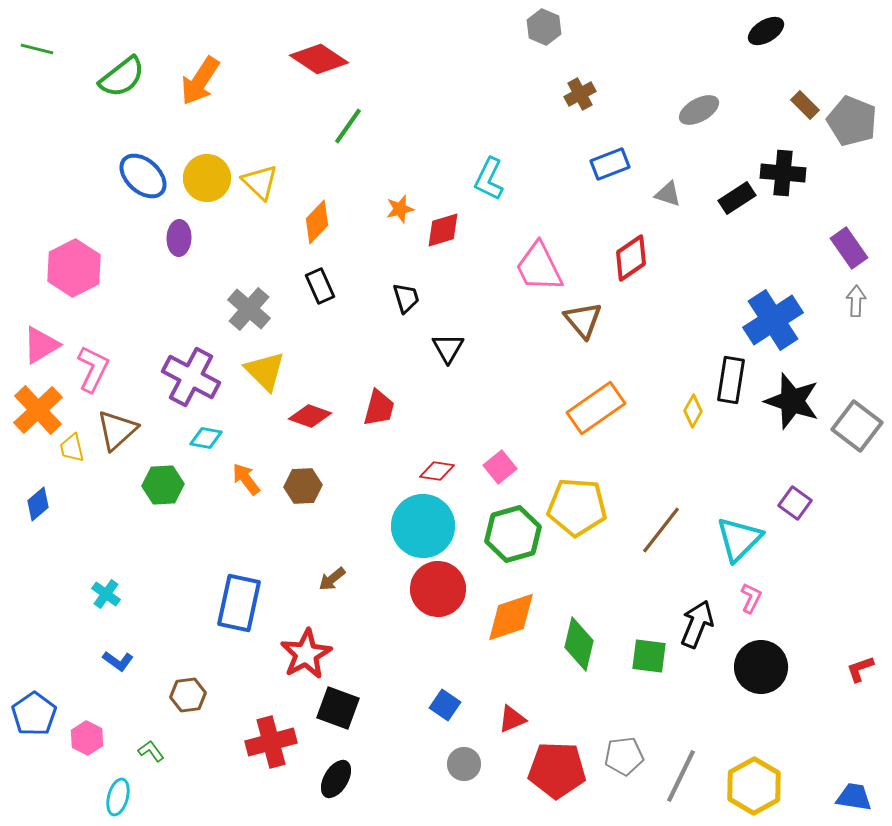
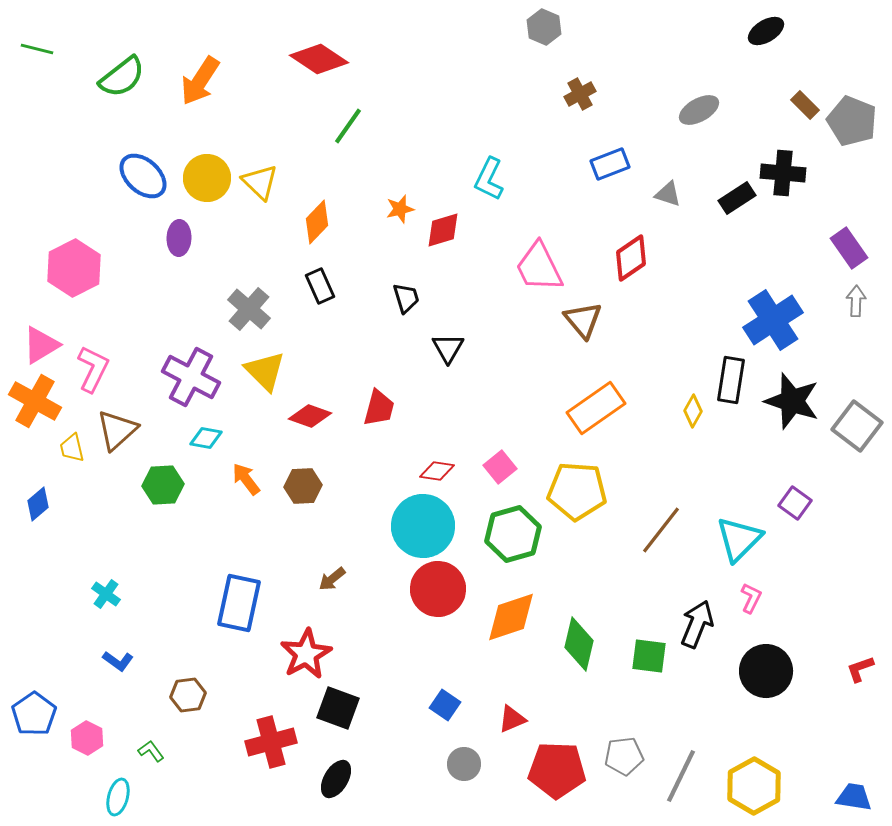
orange cross at (38, 410): moved 3 px left, 9 px up; rotated 18 degrees counterclockwise
yellow pentagon at (577, 507): moved 16 px up
black circle at (761, 667): moved 5 px right, 4 px down
